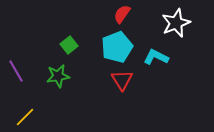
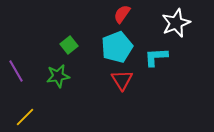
cyan L-shape: rotated 30 degrees counterclockwise
